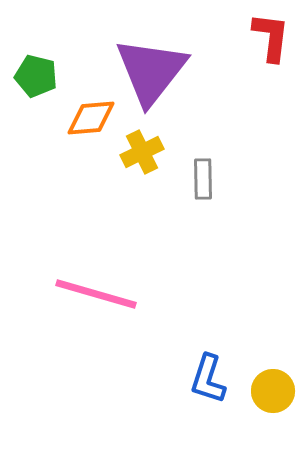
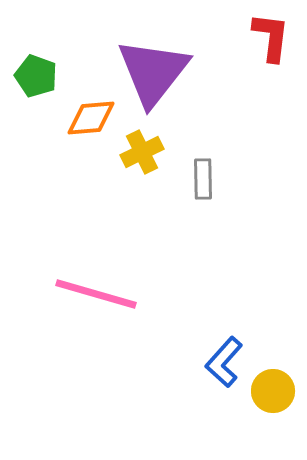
purple triangle: moved 2 px right, 1 px down
green pentagon: rotated 6 degrees clockwise
blue L-shape: moved 16 px right, 17 px up; rotated 24 degrees clockwise
